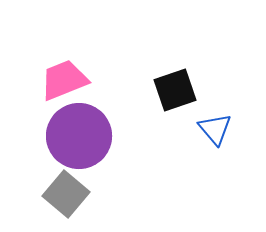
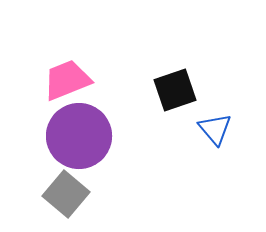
pink trapezoid: moved 3 px right
